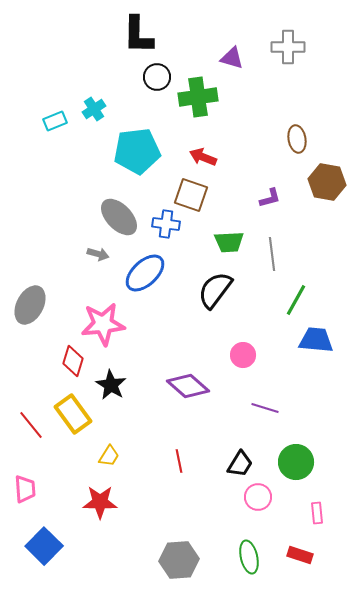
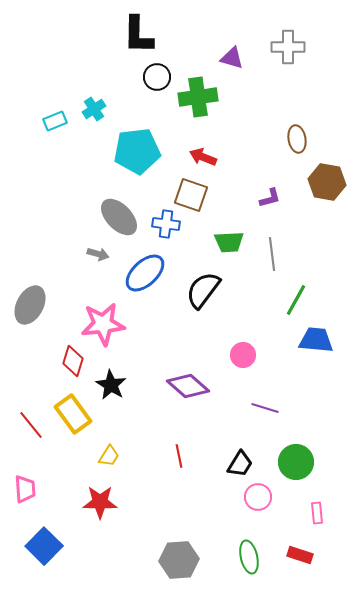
black semicircle at (215, 290): moved 12 px left
red line at (179, 461): moved 5 px up
